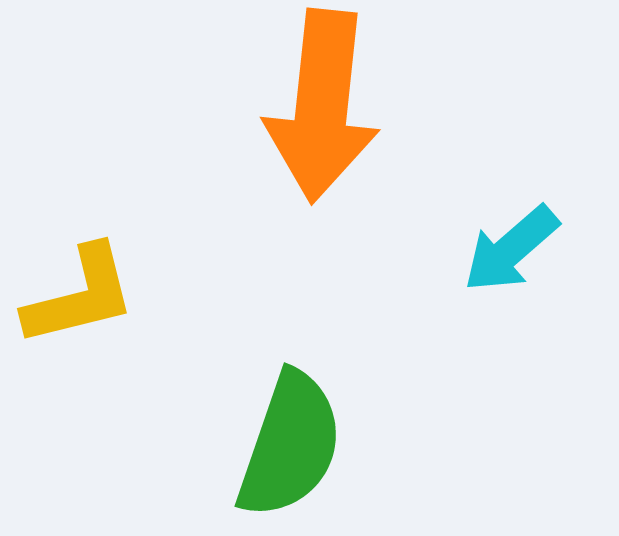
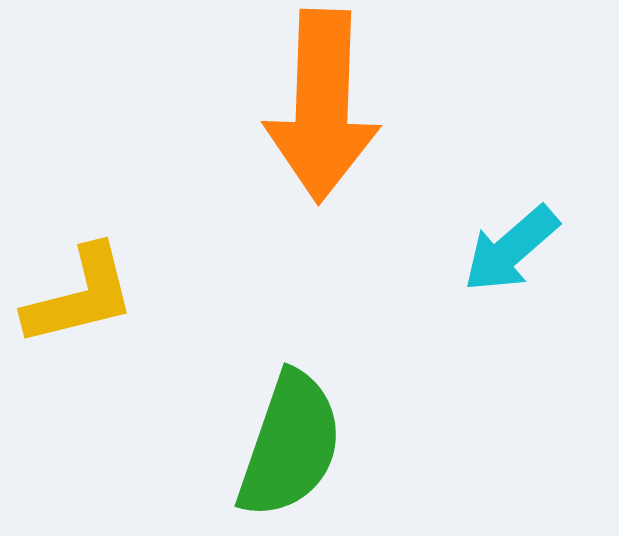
orange arrow: rotated 4 degrees counterclockwise
